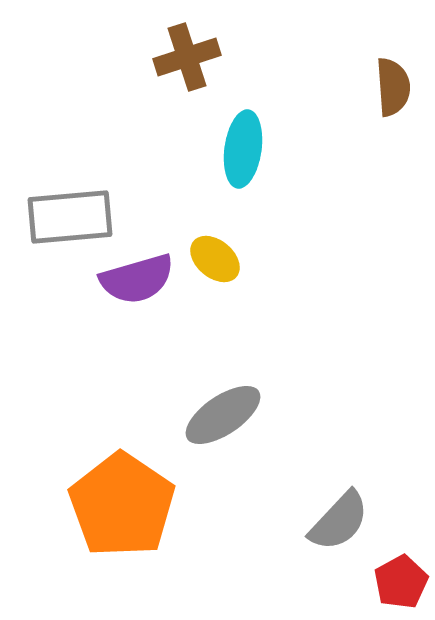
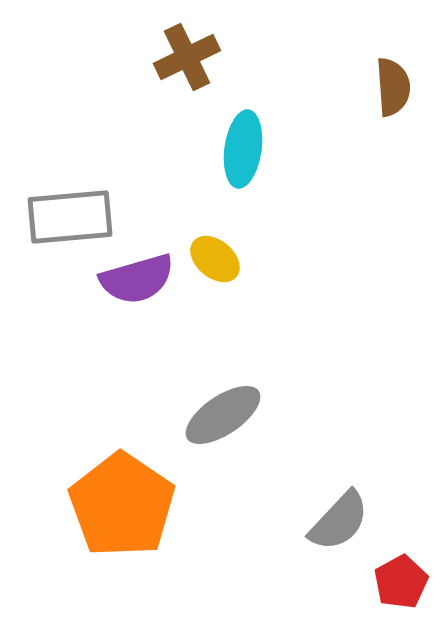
brown cross: rotated 8 degrees counterclockwise
